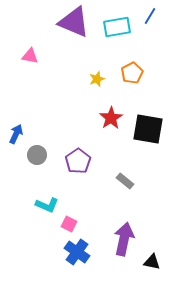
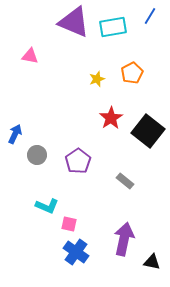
cyan rectangle: moved 4 px left
black square: moved 2 px down; rotated 28 degrees clockwise
blue arrow: moved 1 px left
cyan L-shape: moved 1 px down
pink square: rotated 14 degrees counterclockwise
blue cross: moved 1 px left
